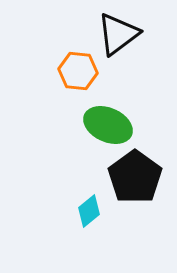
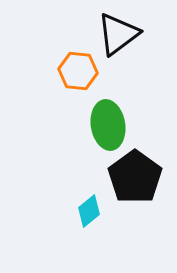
green ellipse: rotated 57 degrees clockwise
